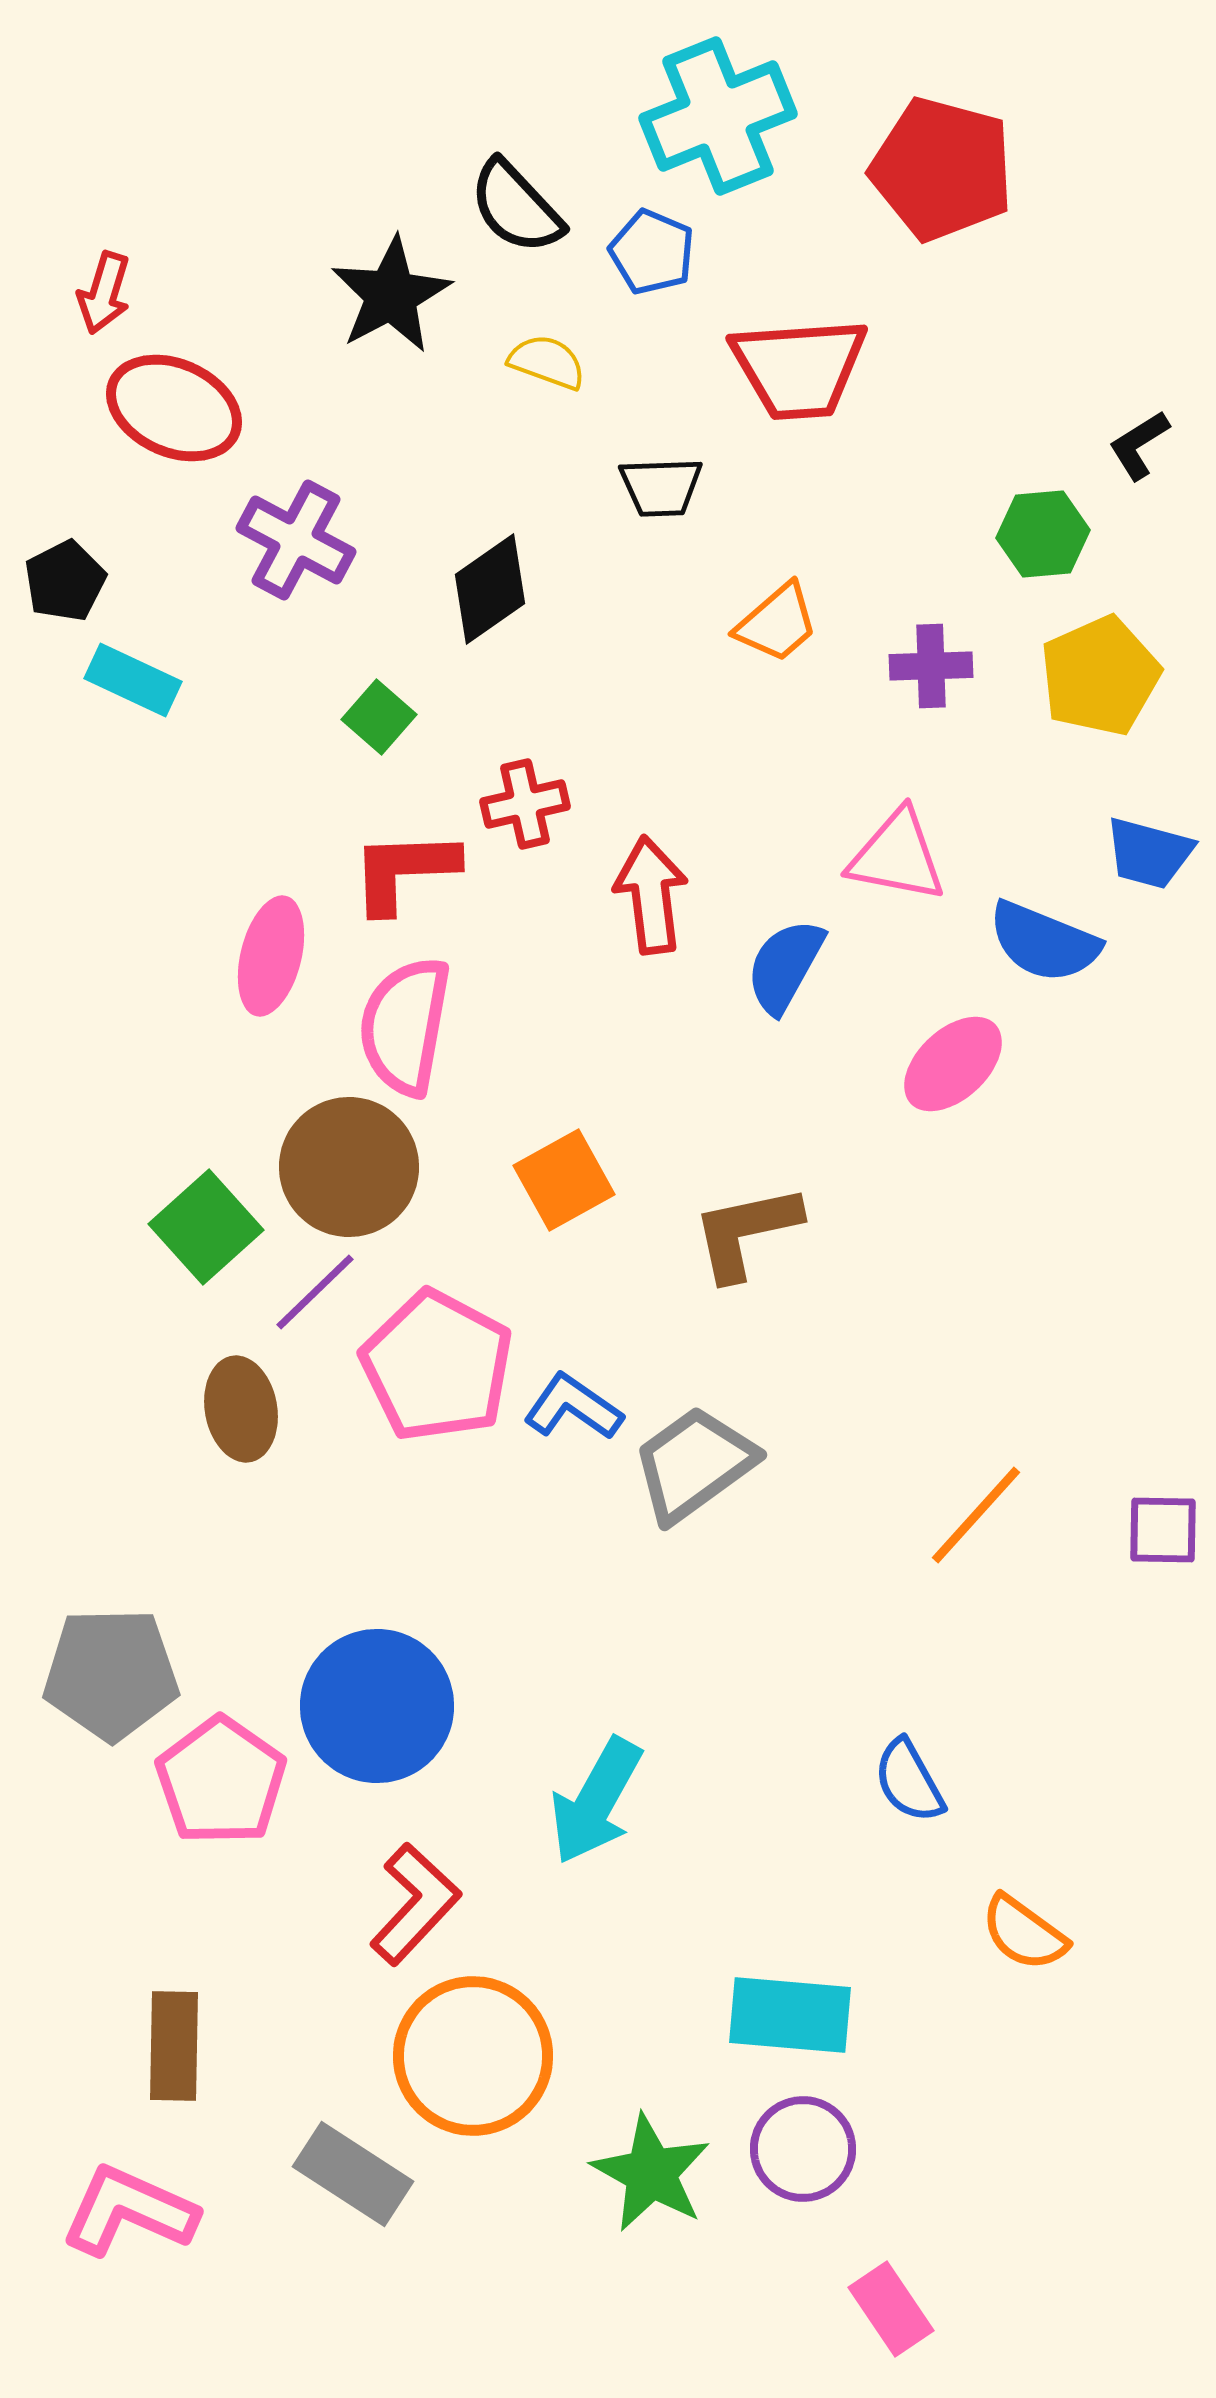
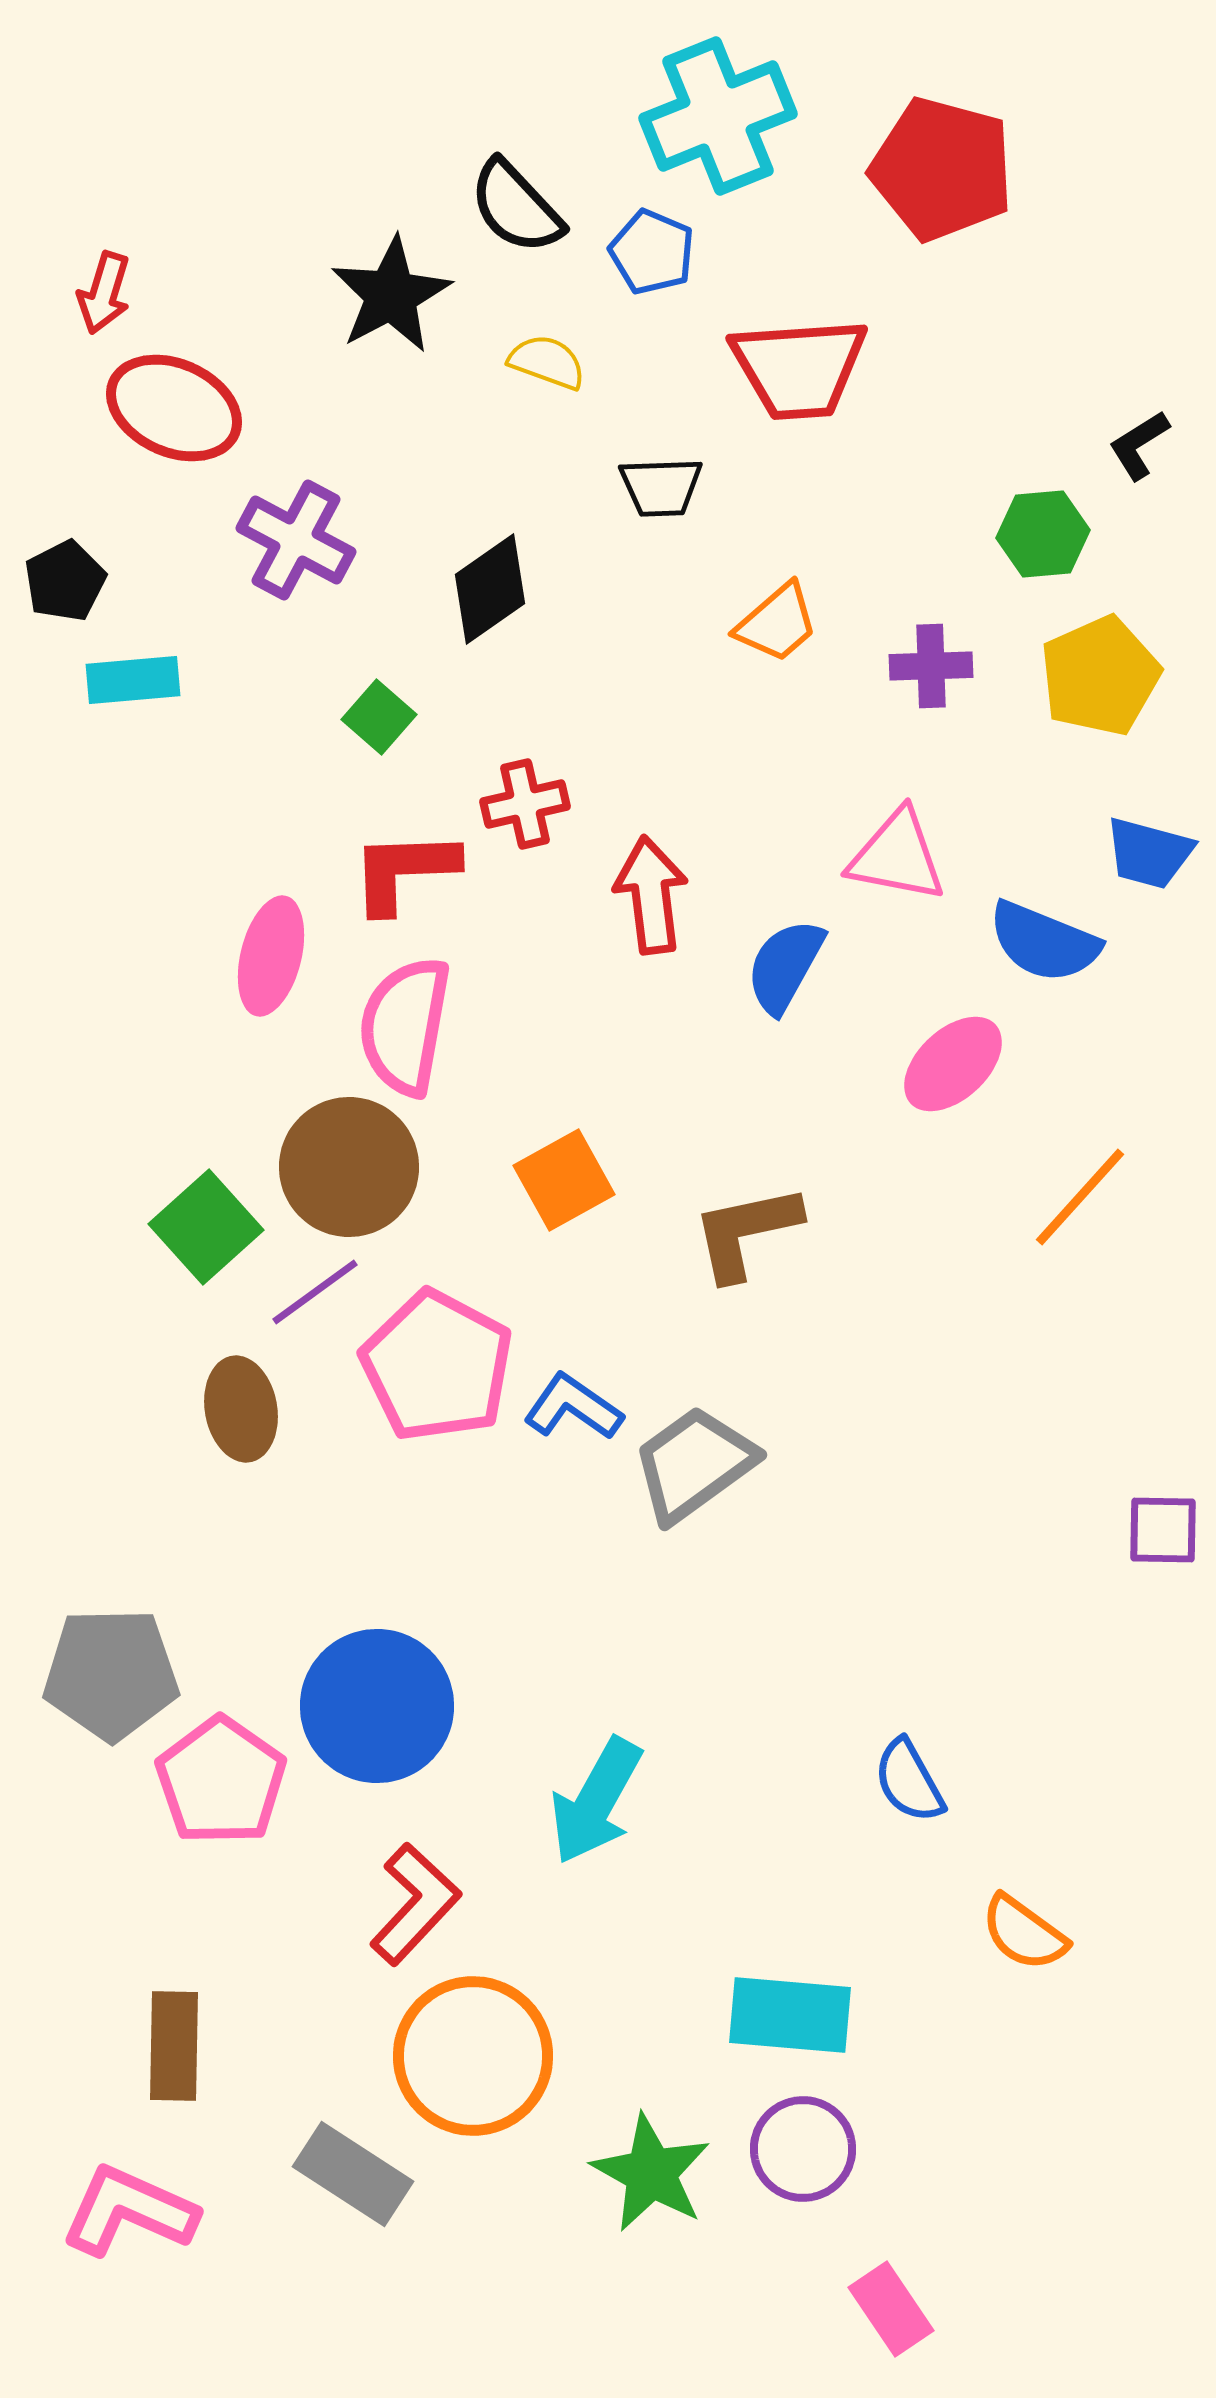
cyan rectangle at (133, 680): rotated 30 degrees counterclockwise
purple line at (315, 1292): rotated 8 degrees clockwise
orange line at (976, 1515): moved 104 px right, 318 px up
